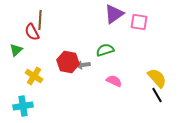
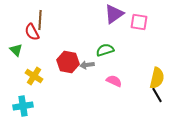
green triangle: rotated 32 degrees counterclockwise
gray arrow: moved 4 px right
yellow semicircle: rotated 55 degrees clockwise
